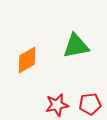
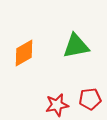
orange diamond: moved 3 px left, 7 px up
red pentagon: moved 5 px up
